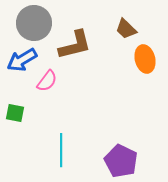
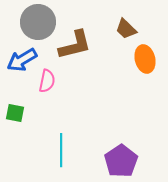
gray circle: moved 4 px right, 1 px up
pink semicircle: rotated 25 degrees counterclockwise
purple pentagon: rotated 12 degrees clockwise
